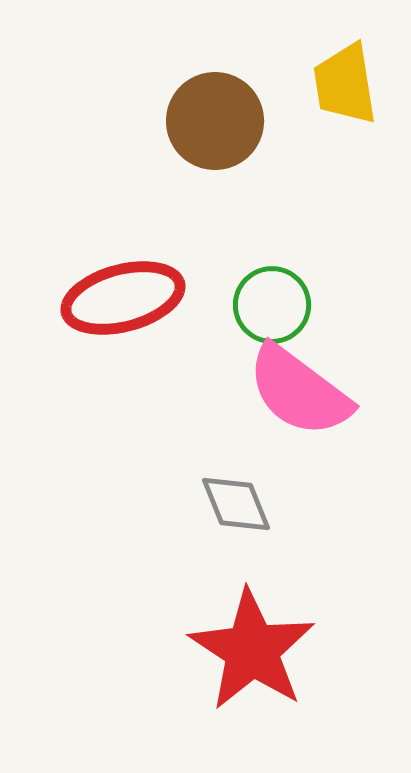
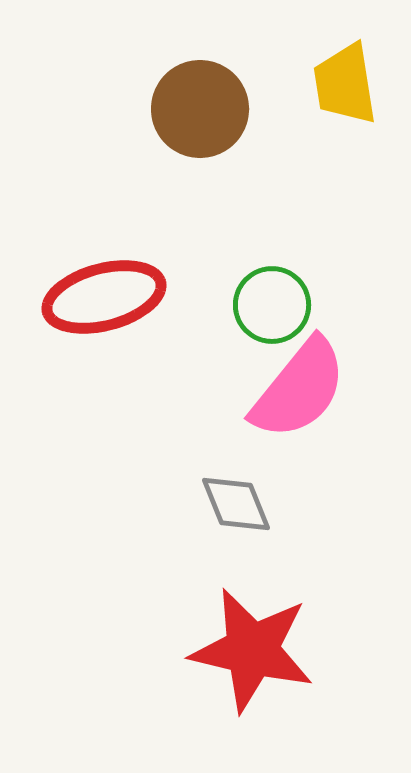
brown circle: moved 15 px left, 12 px up
red ellipse: moved 19 px left, 1 px up
pink semicircle: moved 2 px up; rotated 88 degrees counterclockwise
red star: rotated 20 degrees counterclockwise
